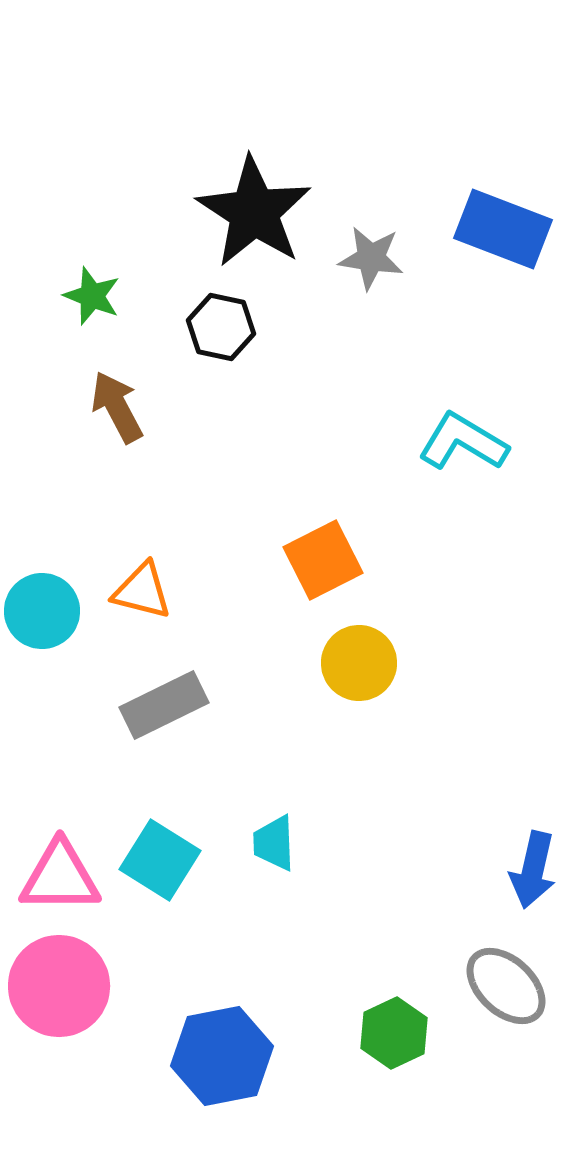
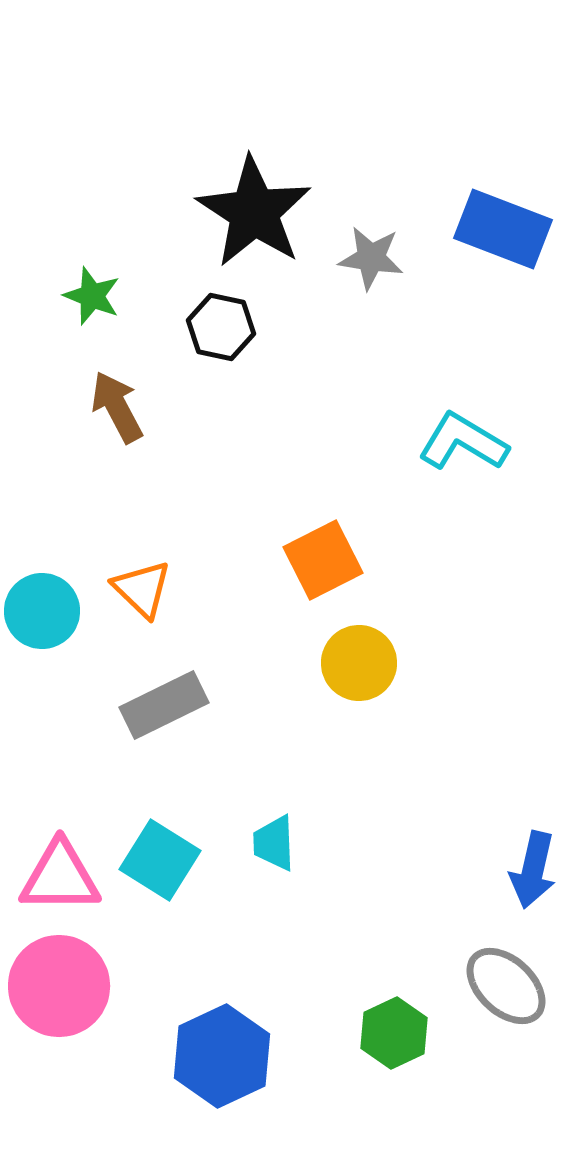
orange triangle: moved 2 px up; rotated 30 degrees clockwise
blue hexagon: rotated 14 degrees counterclockwise
